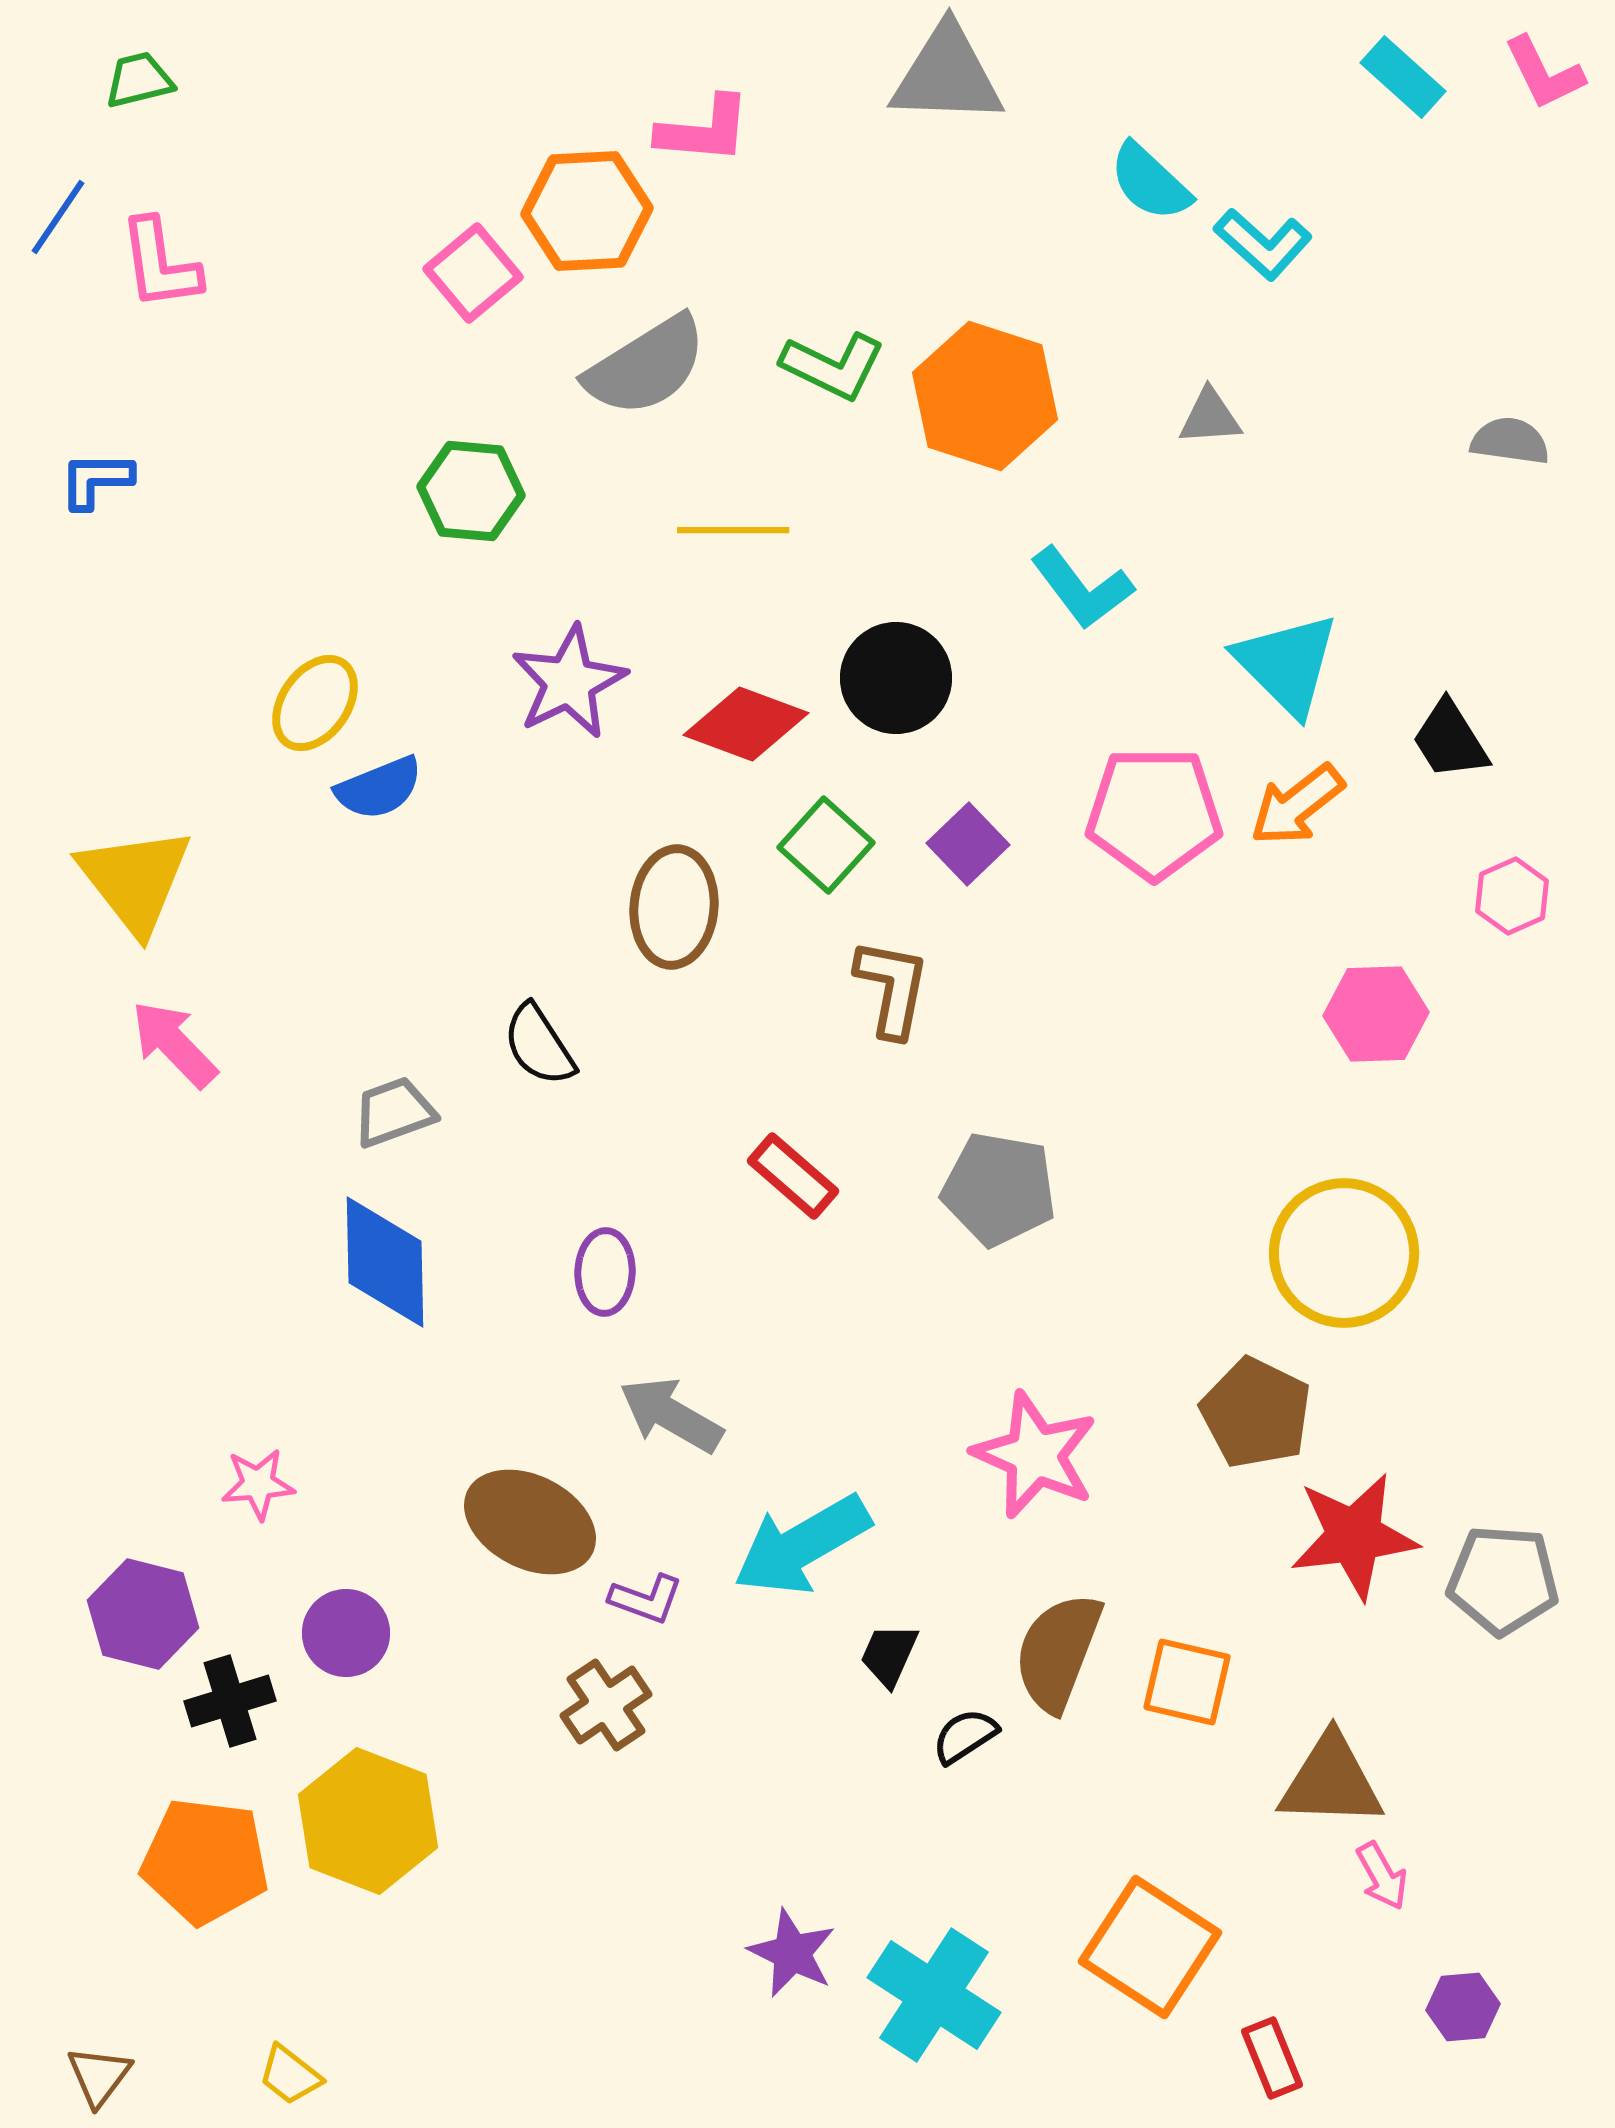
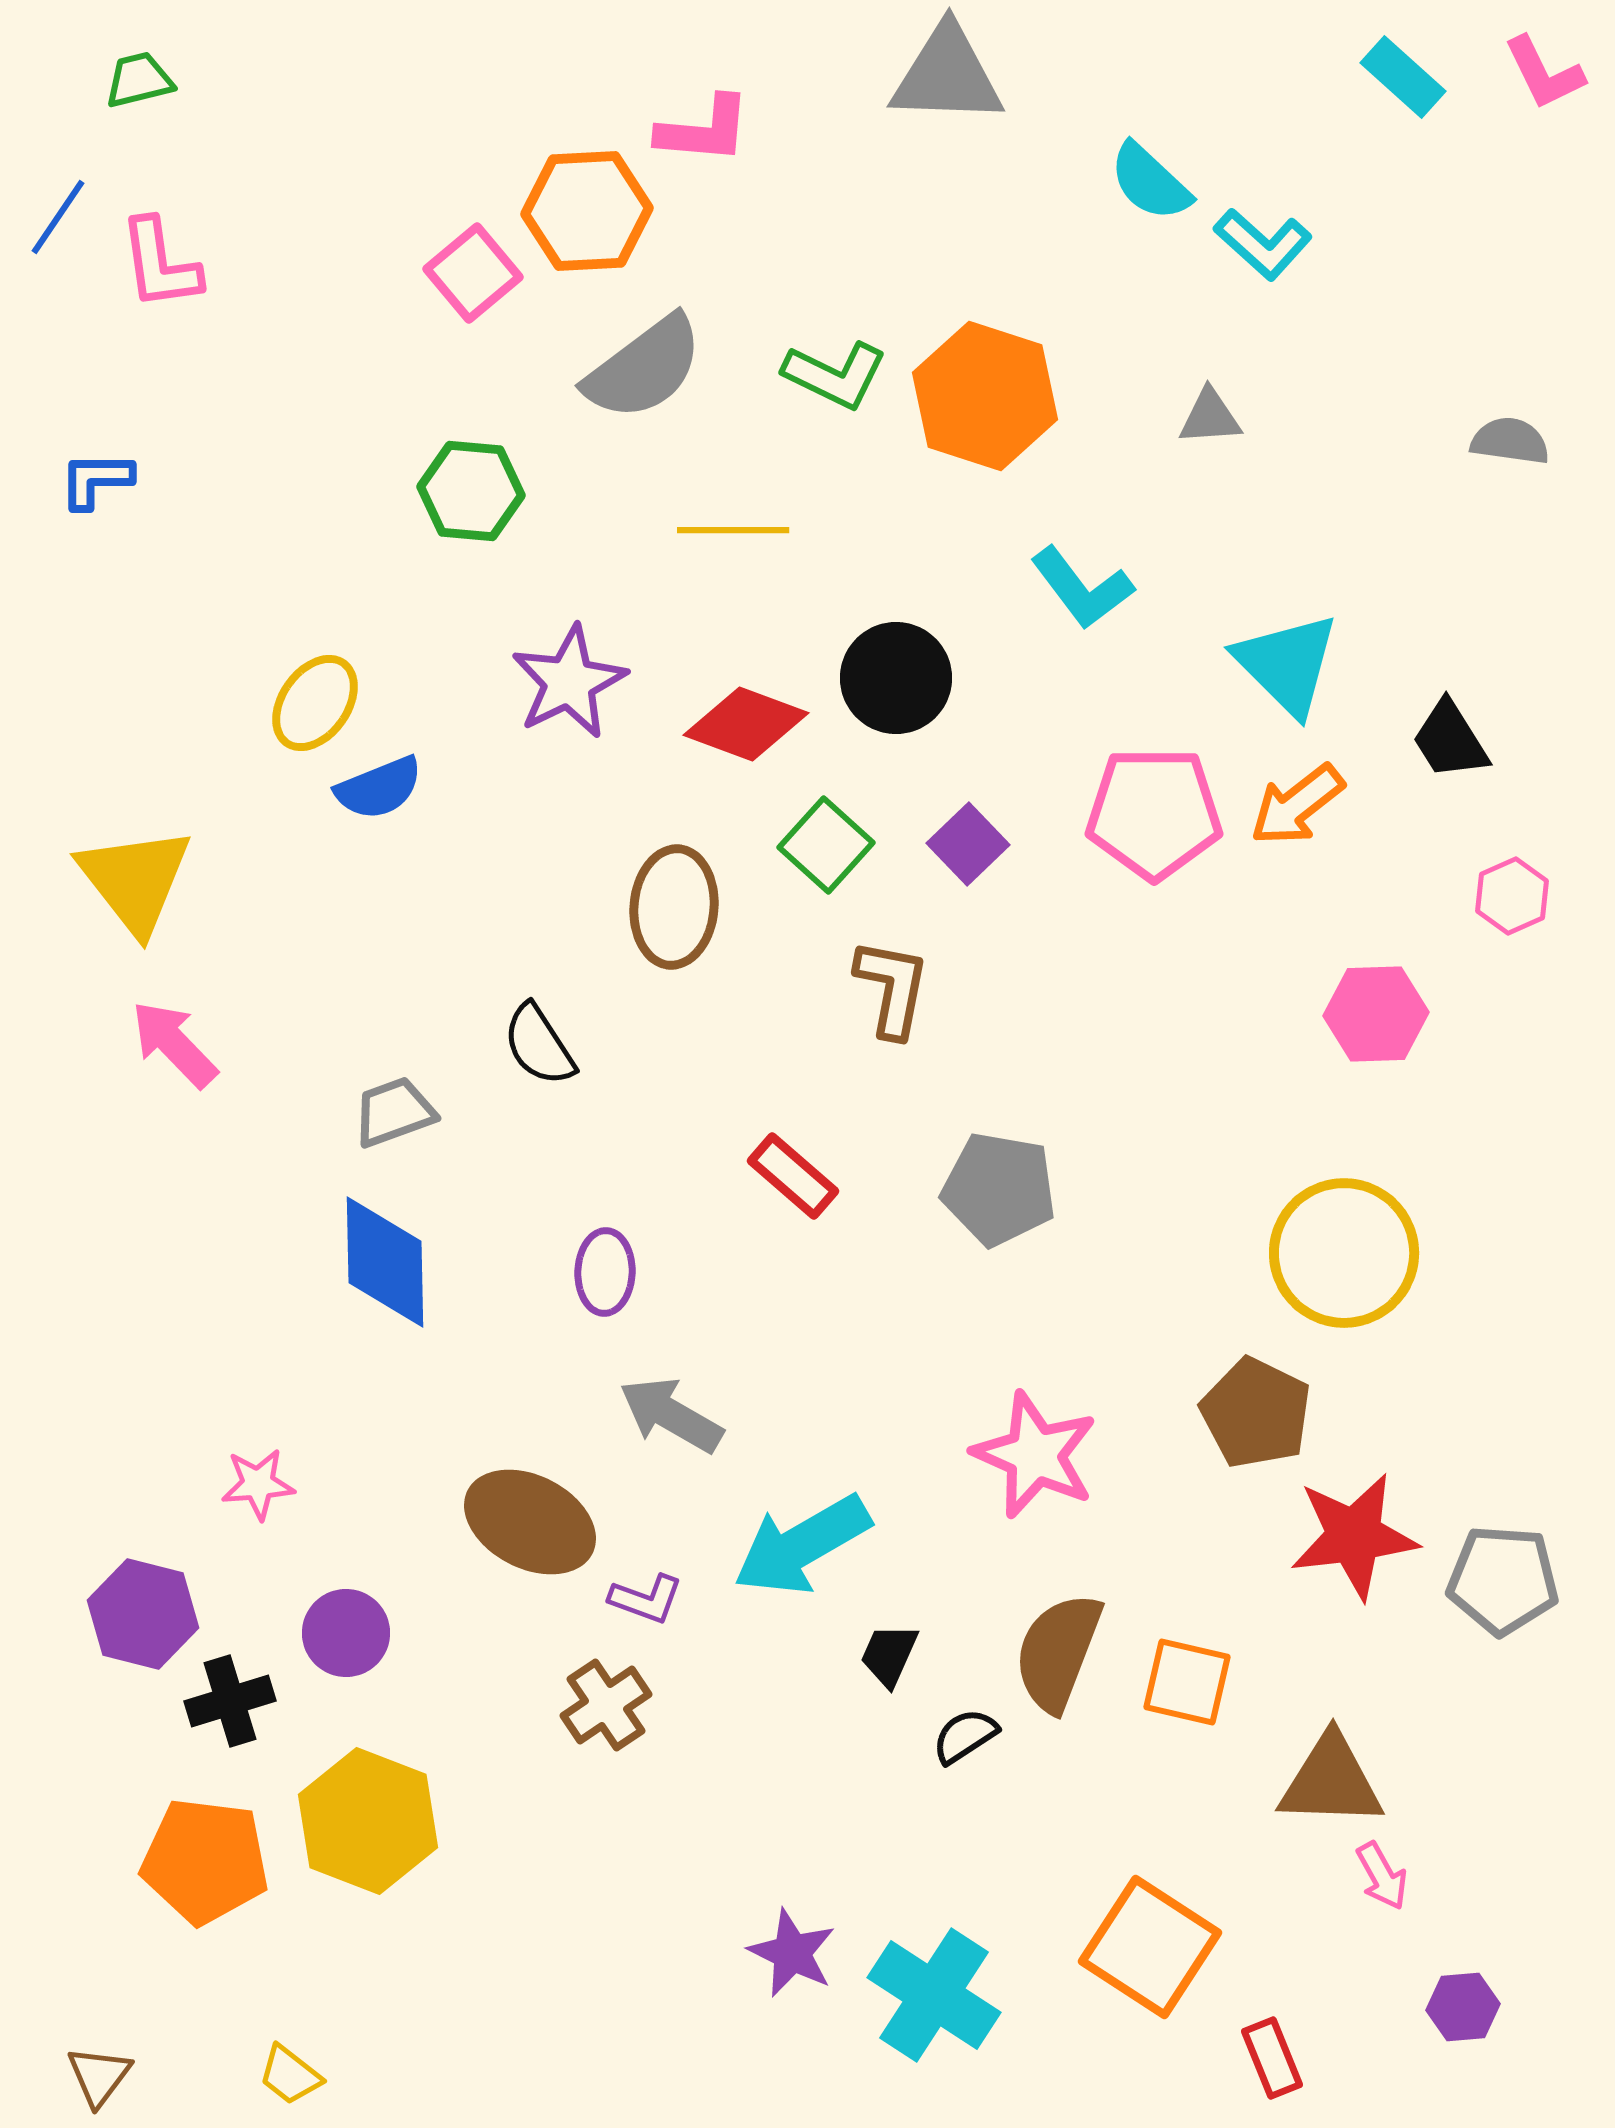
gray semicircle at (646, 366): moved 2 px left, 2 px down; rotated 5 degrees counterclockwise
green L-shape at (833, 366): moved 2 px right, 9 px down
